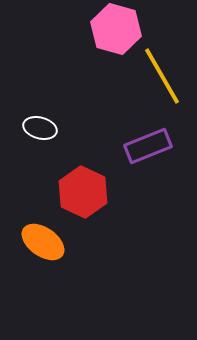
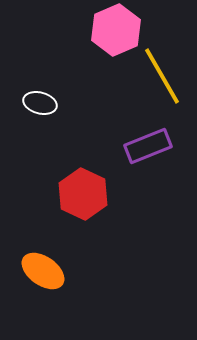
pink hexagon: moved 1 px down; rotated 21 degrees clockwise
white ellipse: moved 25 px up
red hexagon: moved 2 px down
orange ellipse: moved 29 px down
